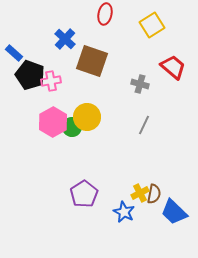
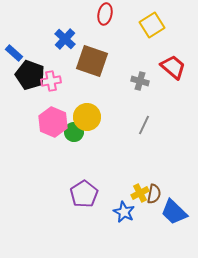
gray cross: moved 3 px up
pink hexagon: rotated 8 degrees counterclockwise
green circle: moved 2 px right, 5 px down
